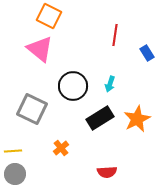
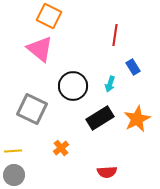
blue rectangle: moved 14 px left, 14 px down
gray circle: moved 1 px left, 1 px down
